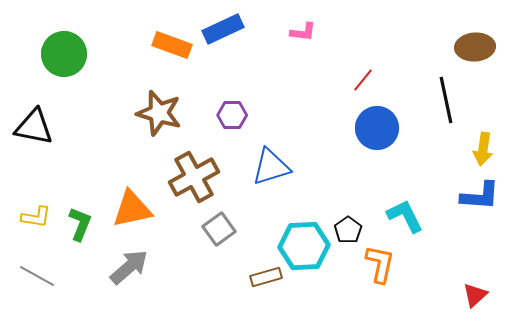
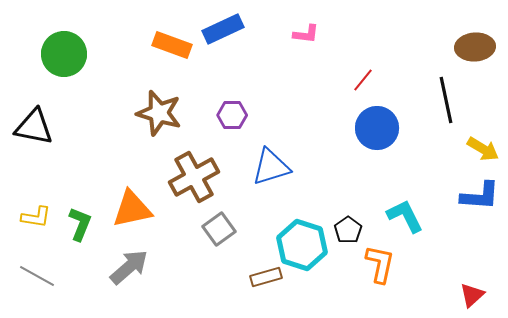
pink L-shape: moved 3 px right, 2 px down
yellow arrow: rotated 68 degrees counterclockwise
cyan hexagon: moved 2 px left, 1 px up; rotated 21 degrees clockwise
red triangle: moved 3 px left
